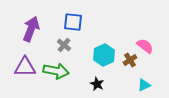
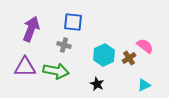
gray cross: rotated 24 degrees counterclockwise
brown cross: moved 1 px left, 2 px up
